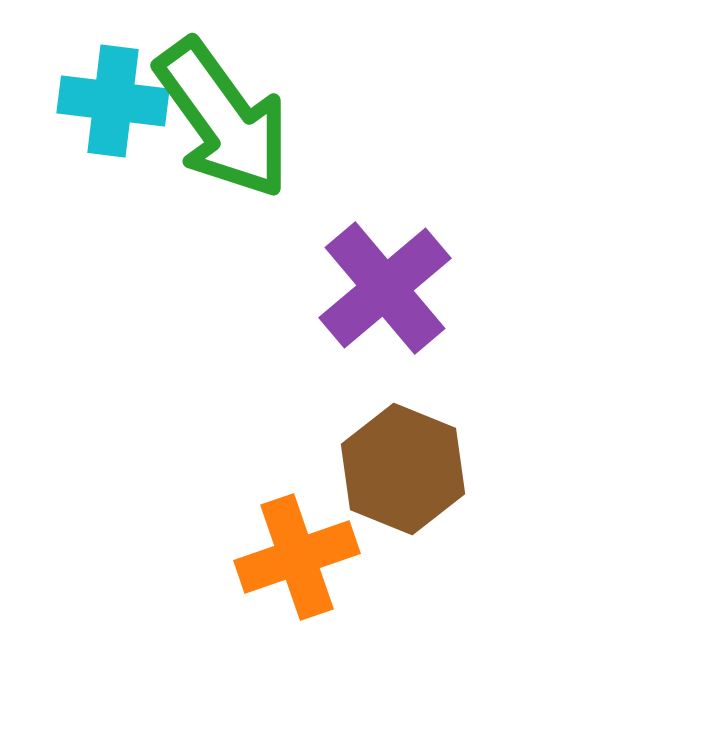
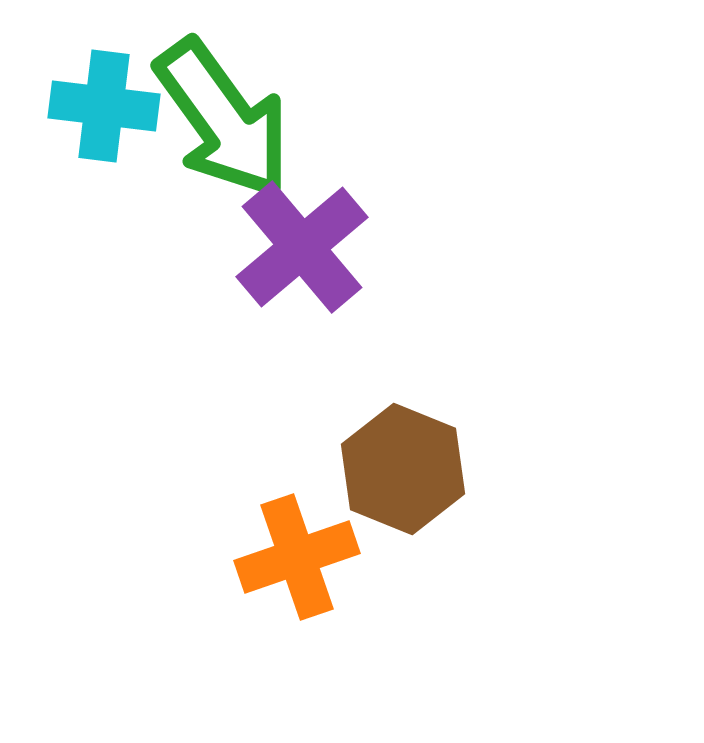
cyan cross: moved 9 px left, 5 px down
purple cross: moved 83 px left, 41 px up
